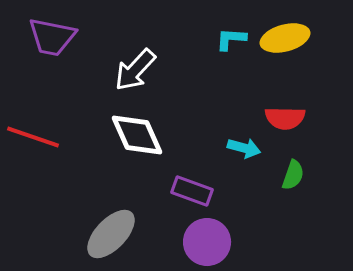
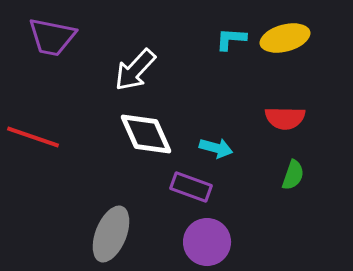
white diamond: moved 9 px right, 1 px up
cyan arrow: moved 28 px left
purple rectangle: moved 1 px left, 4 px up
gray ellipse: rotated 22 degrees counterclockwise
